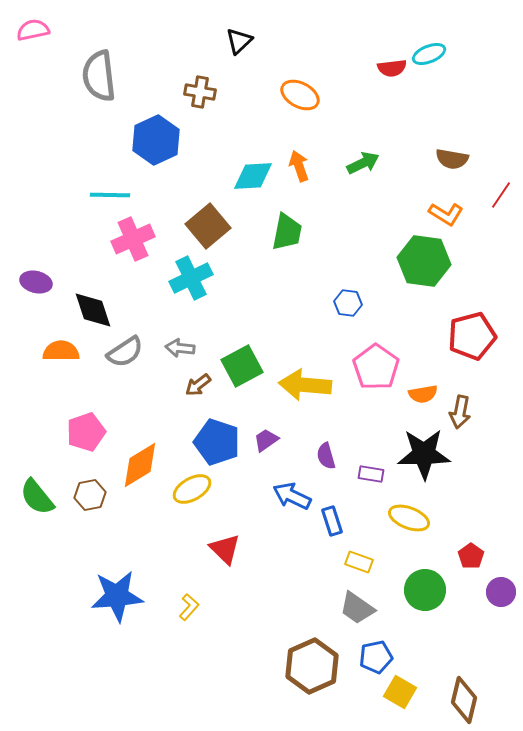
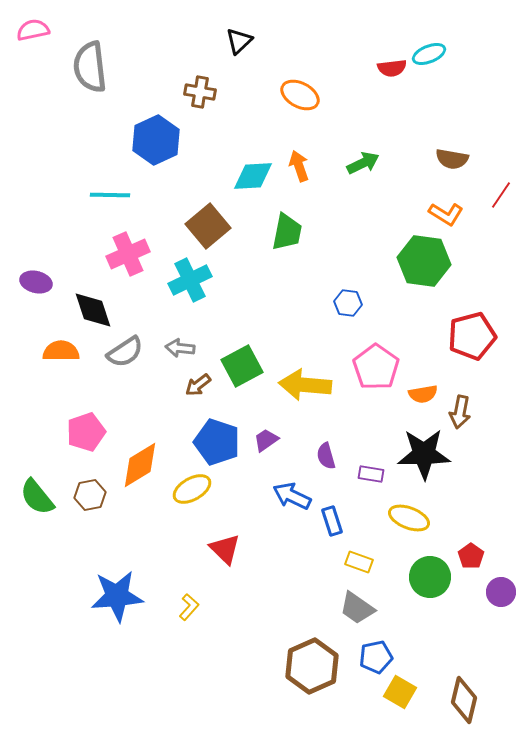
gray semicircle at (99, 76): moved 9 px left, 9 px up
pink cross at (133, 239): moved 5 px left, 15 px down
cyan cross at (191, 278): moved 1 px left, 2 px down
green circle at (425, 590): moved 5 px right, 13 px up
